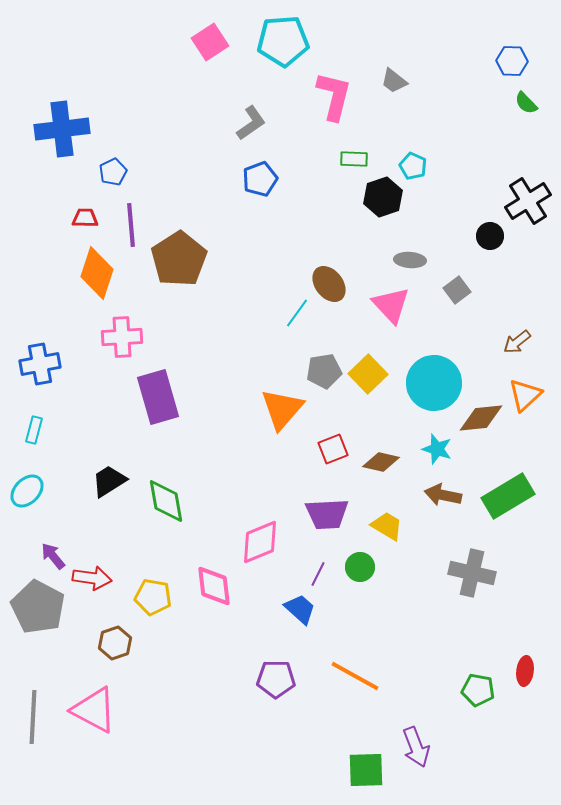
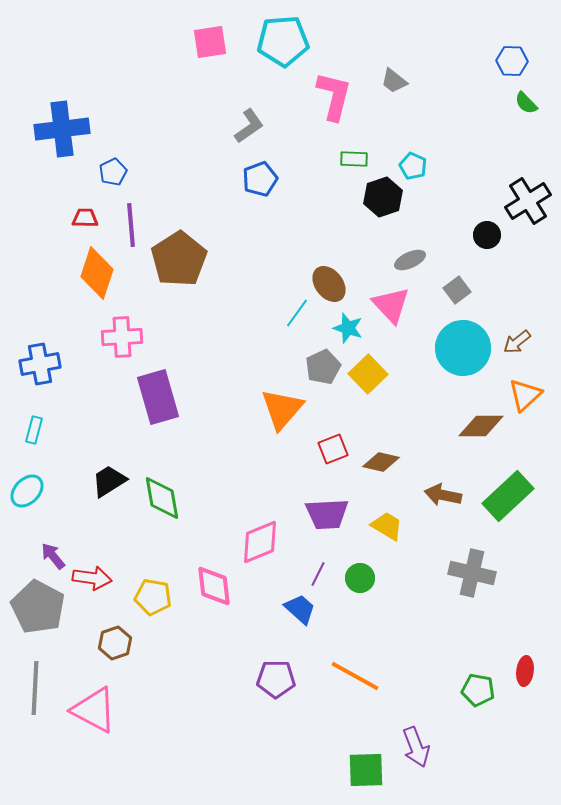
pink square at (210, 42): rotated 24 degrees clockwise
gray L-shape at (251, 123): moved 2 px left, 3 px down
black circle at (490, 236): moved 3 px left, 1 px up
gray ellipse at (410, 260): rotated 28 degrees counterclockwise
gray pentagon at (324, 371): moved 1 px left, 4 px up; rotated 16 degrees counterclockwise
cyan circle at (434, 383): moved 29 px right, 35 px up
brown diamond at (481, 418): moved 8 px down; rotated 6 degrees clockwise
cyan star at (437, 449): moved 89 px left, 121 px up
green rectangle at (508, 496): rotated 12 degrees counterclockwise
green diamond at (166, 501): moved 4 px left, 3 px up
green circle at (360, 567): moved 11 px down
gray line at (33, 717): moved 2 px right, 29 px up
